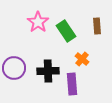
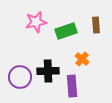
pink star: moved 2 px left; rotated 25 degrees clockwise
brown rectangle: moved 1 px left, 1 px up
green rectangle: rotated 75 degrees counterclockwise
purple circle: moved 6 px right, 9 px down
purple rectangle: moved 2 px down
